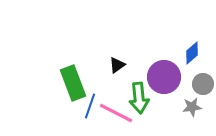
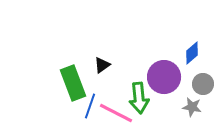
black triangle: moved 15 px left
gray star: rotated 18 degrees clockwise
